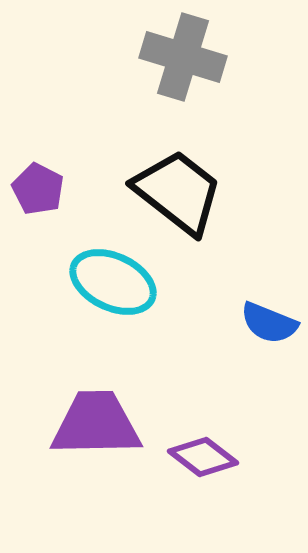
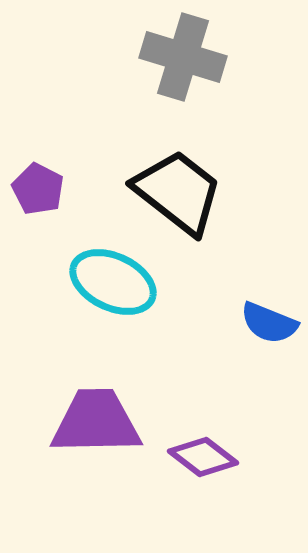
purple trapezoid: moved 2 px up
